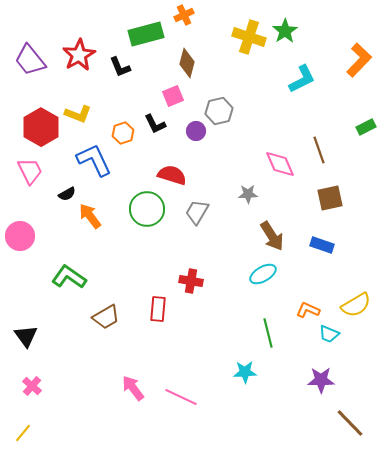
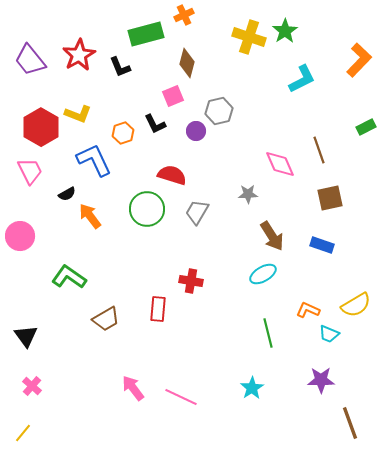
brown trapezoid at (106, 317): moved 2 px down
cyan star at (245, 372): moved 7 px right, 16 px down; rotated 30 degrees counterclockwise
brown line at (350, 423): rotated 24 degrees clockwise
